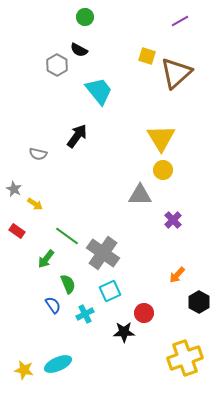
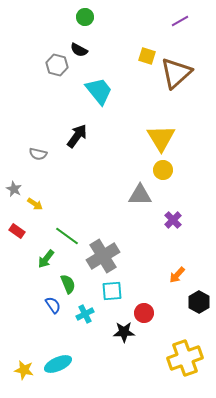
gray hexagon: rotated 15 degrees counterclockwise
gray cross: moved 3 px down; rotated 24 degrees clockwise
cyan square: moved 2 px right; rotated 20 degrees clockwise
